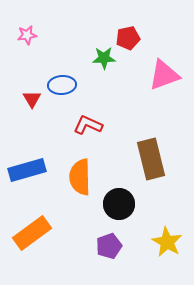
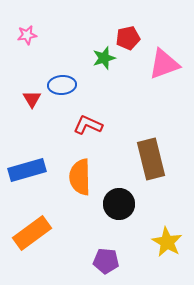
green star: rotated 15 degrees counterclockwise
pink triangle: moved 11 px up
purple pentagon: moved 3 px left, 15 px down; rotated 25 degrees clockwise
